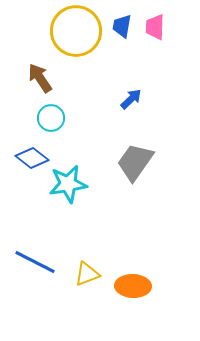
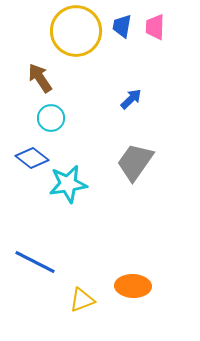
yellow triangle: moved 5 px left, 26 px down
